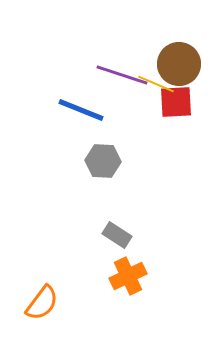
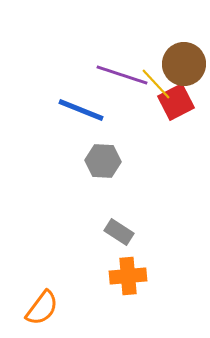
brown circle: moved 5 px right
yellow line: rotated 24 degrees clockwise
red square: rotated 24 degrees counterclockwise
gray rectangle: moved 2 px right, 3 px up
orange cross: rotated 21 degrees clockwise
orange semicircle: moved 5 px down
